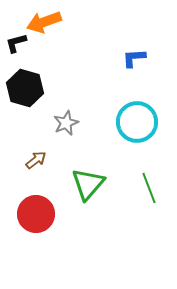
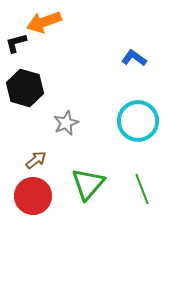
blue L-shape: rotated 40 degrees clockwise
cyan circle: moved 1 px right, 1 px up
green line: moved 7 px left, 1 px down
red circle: moved 3 px left, 18 px up
